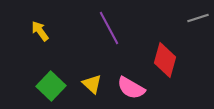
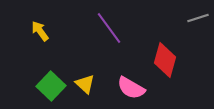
purple line: rotated 8 degrees counterclockwise
yellow triangle: moved 7 px left
